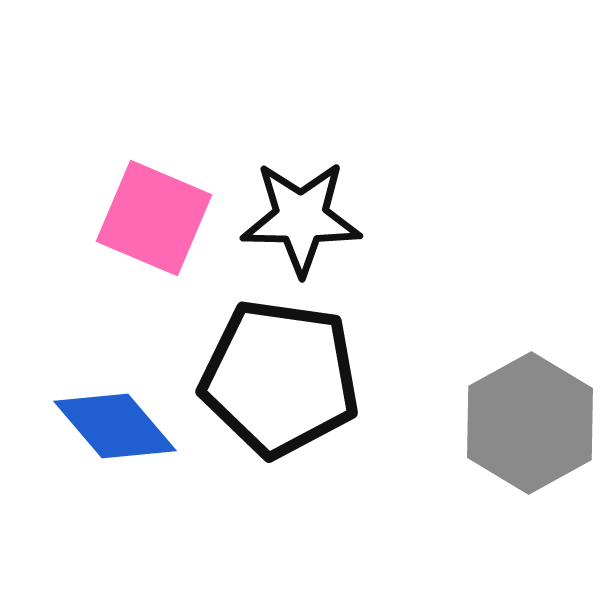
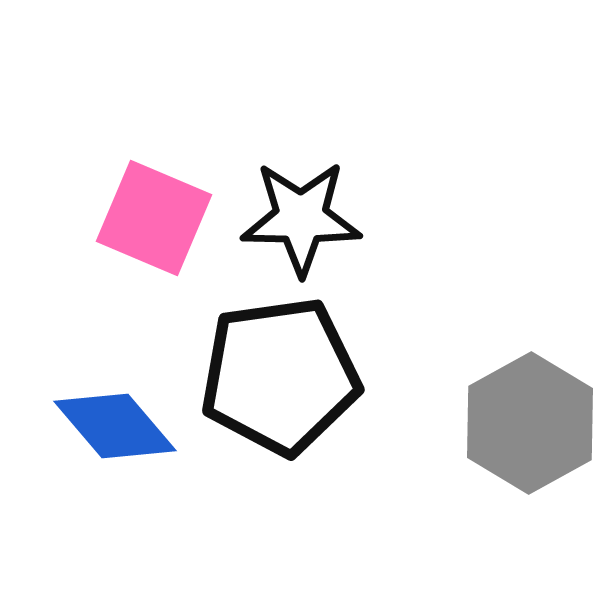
black pentagon: moved 2 px up; rotated 16 degrees counterclockwise
